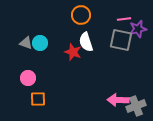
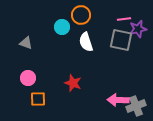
cyan circle: moved 22 px right, 16 px up
red star: moved 31 px down
